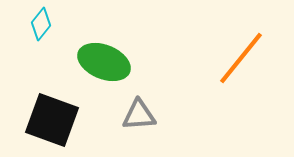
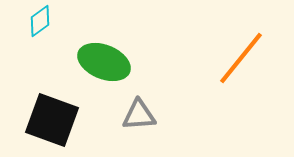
cyan diamond: moved 1 px left, 3 px up; rotated 16 degrees clockwise
